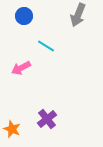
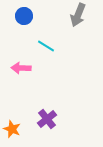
pink arrow: rotated 30 degrees clockwise
